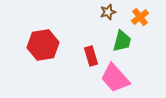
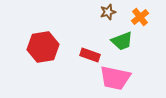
green trapezoid: rotated 55 degrees clockwise
red hexagon: moved 2 px down
red rectangle: moved 1 px left, 1 px up; rotated 54 degrees counterclockwise
pink trapezoid: rotated 36 degrees counterclockwise
